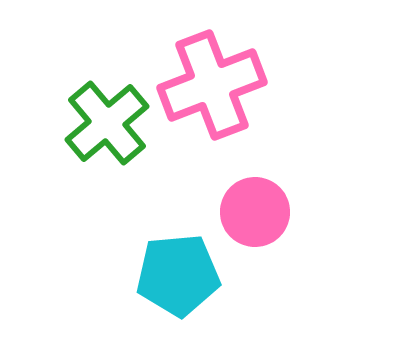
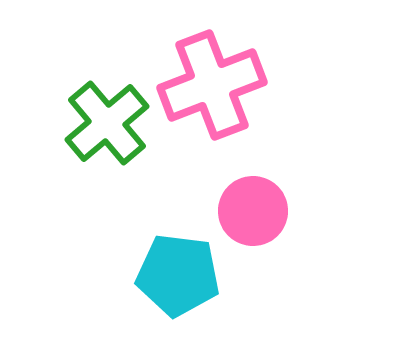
pink circle: moved 2 px left, 1 px up
cyan pentagon: rotated 12 degrees clockwise
